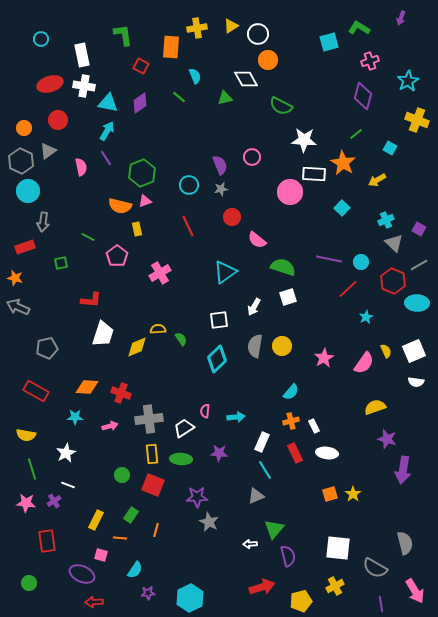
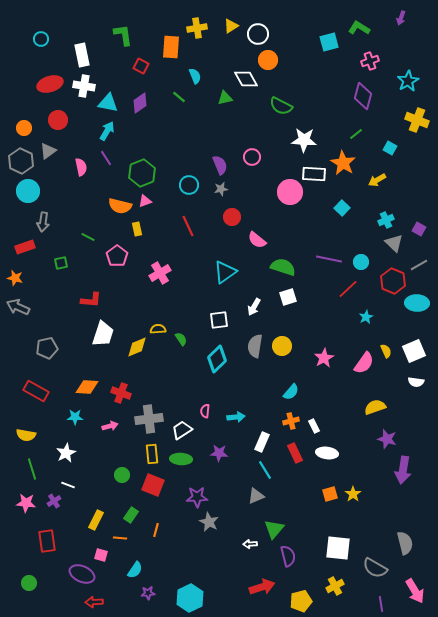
white trapezoid at (184, 428): moved 2 px left, 2 px down
